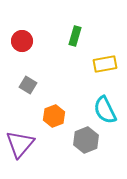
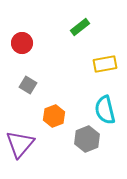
green rectangle: moved 5 px right, 9 px up; rotated 36 degrees clockwise
red circle: moved 2 px down
cyan semicircle: rotated 12 degrees clockwise
gray hexagon: moved 1 px right, 1 px up
